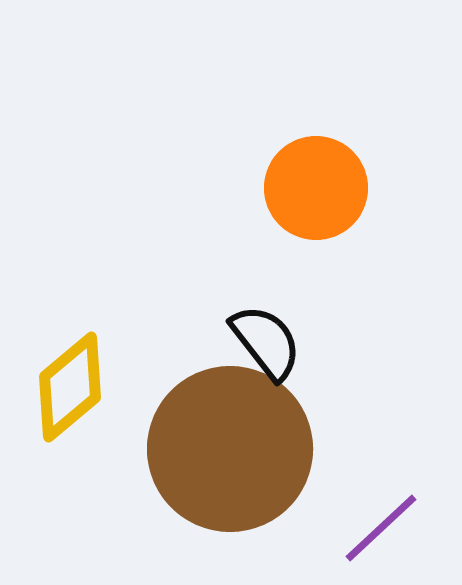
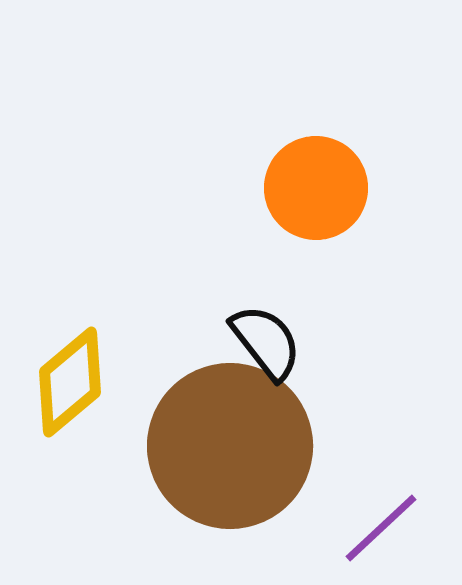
yellow diamond: moved 5 px up
brown circle: moved 3 px up
